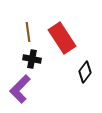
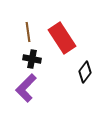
purple L-shape: moved 6 px right, 1 px up
